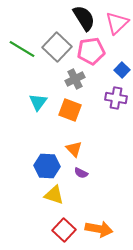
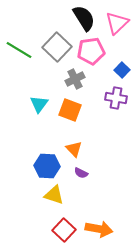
green line: moved 3 px left, 1 px down
cyan triangle: moved 1 px right, 2 px down
